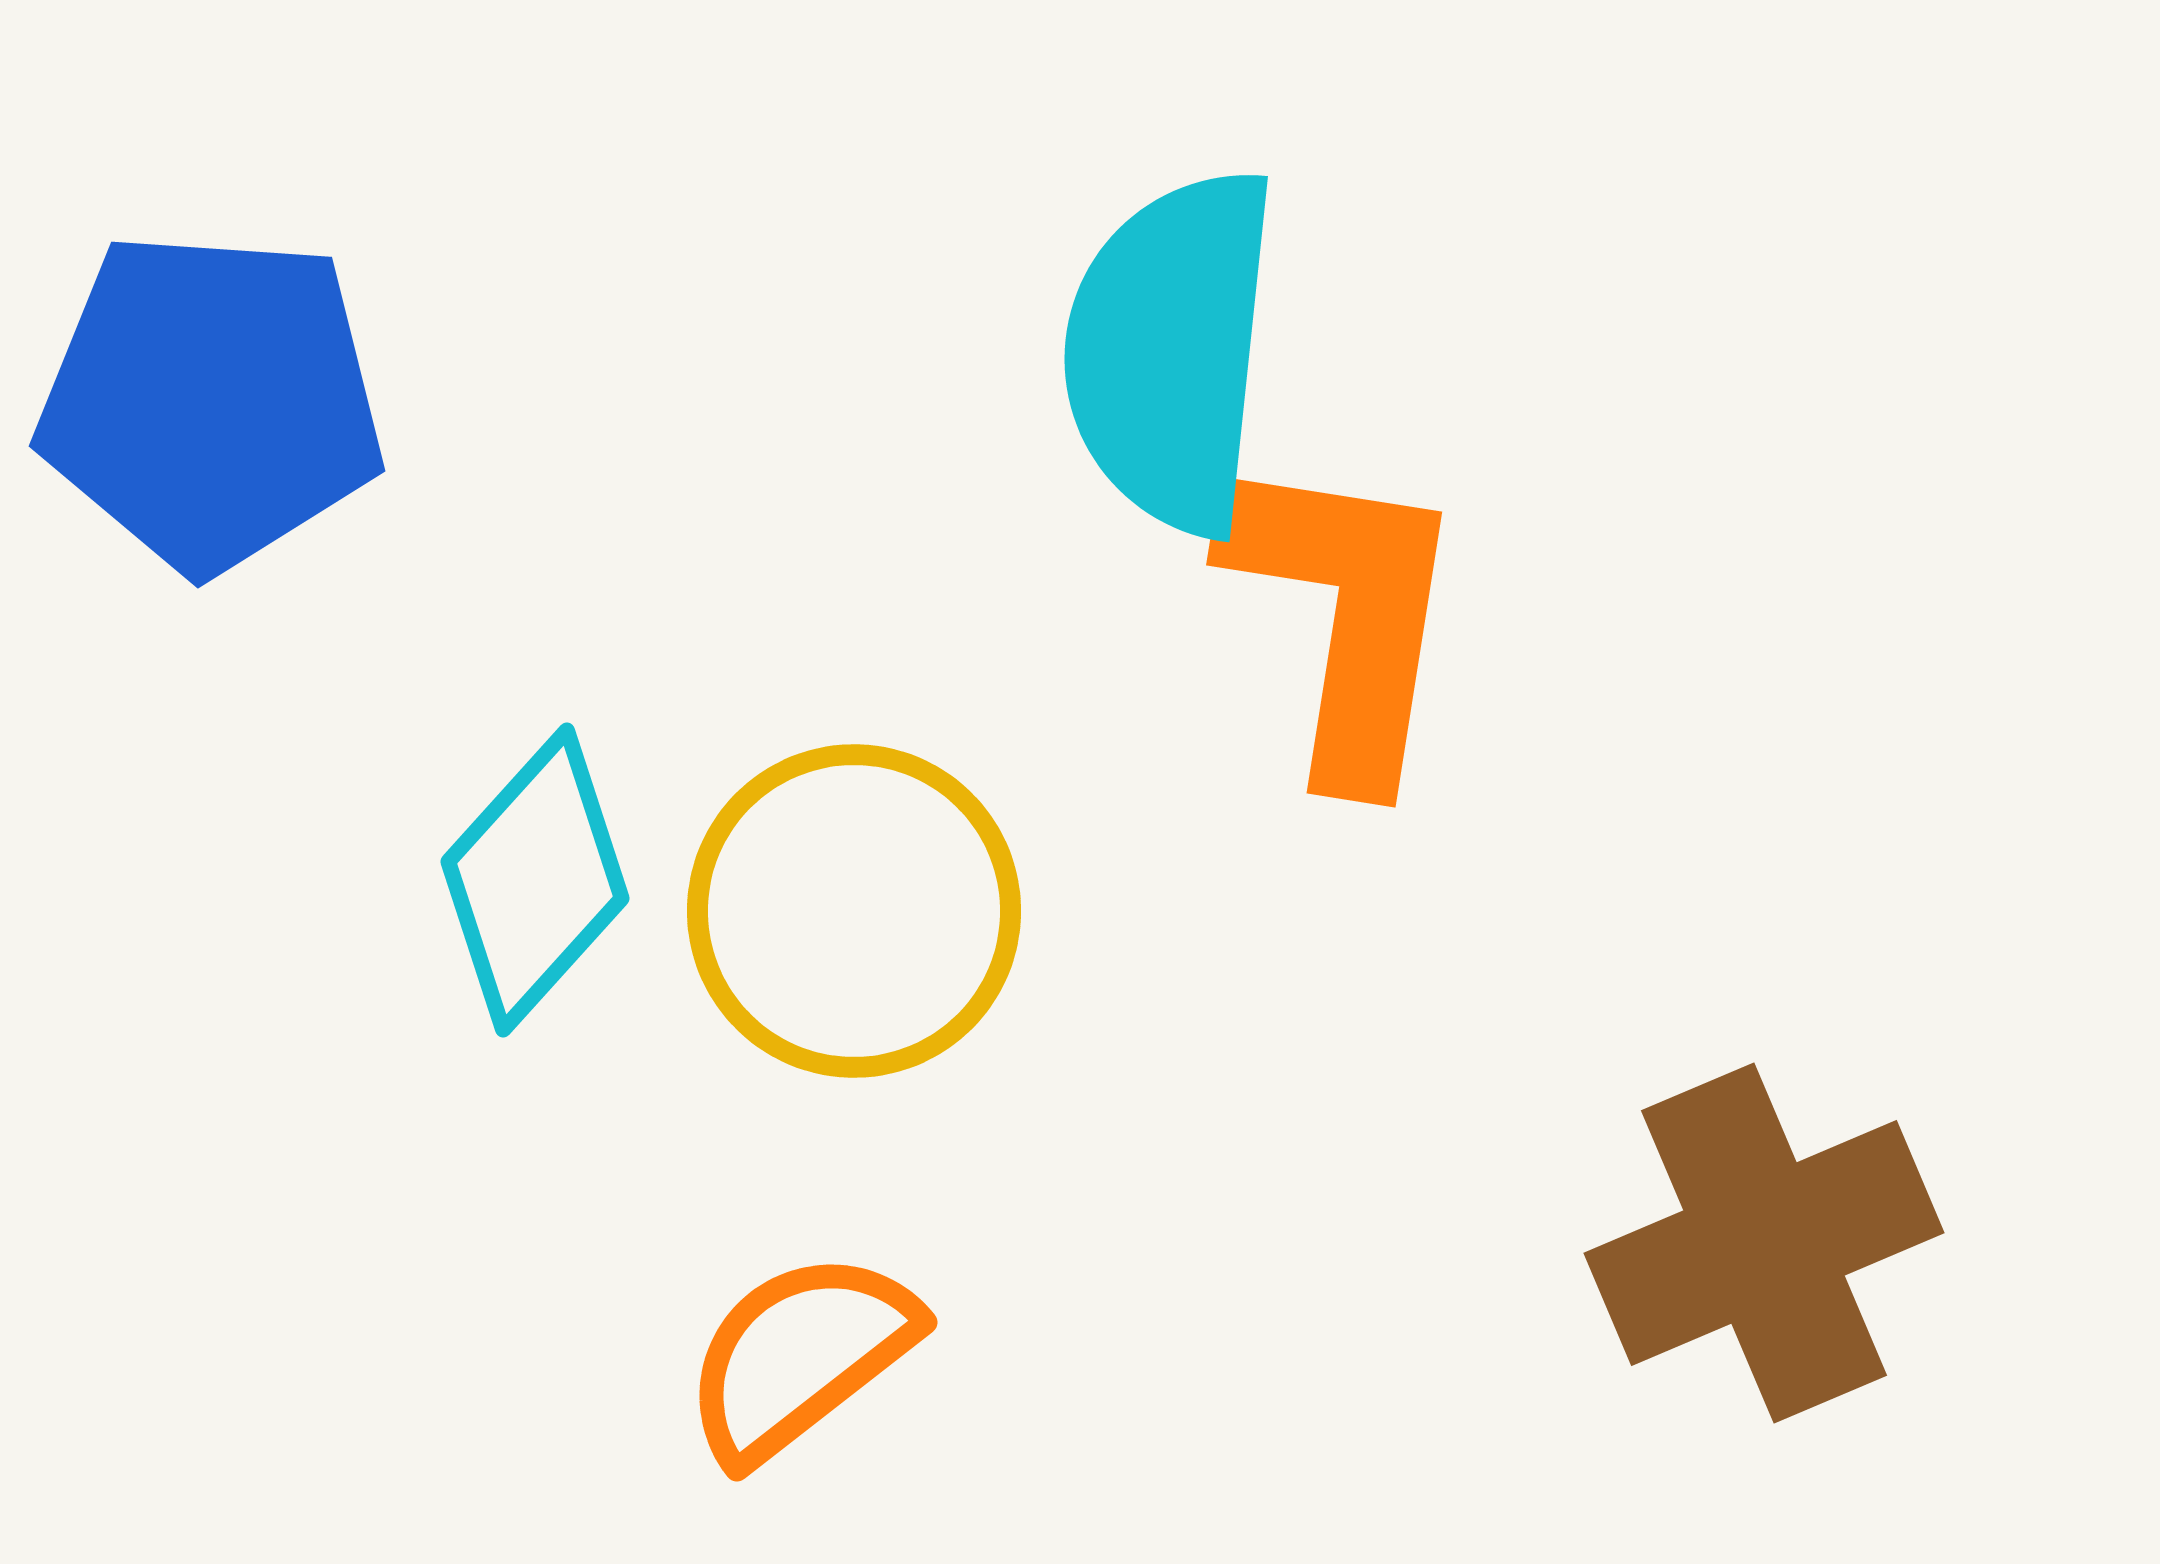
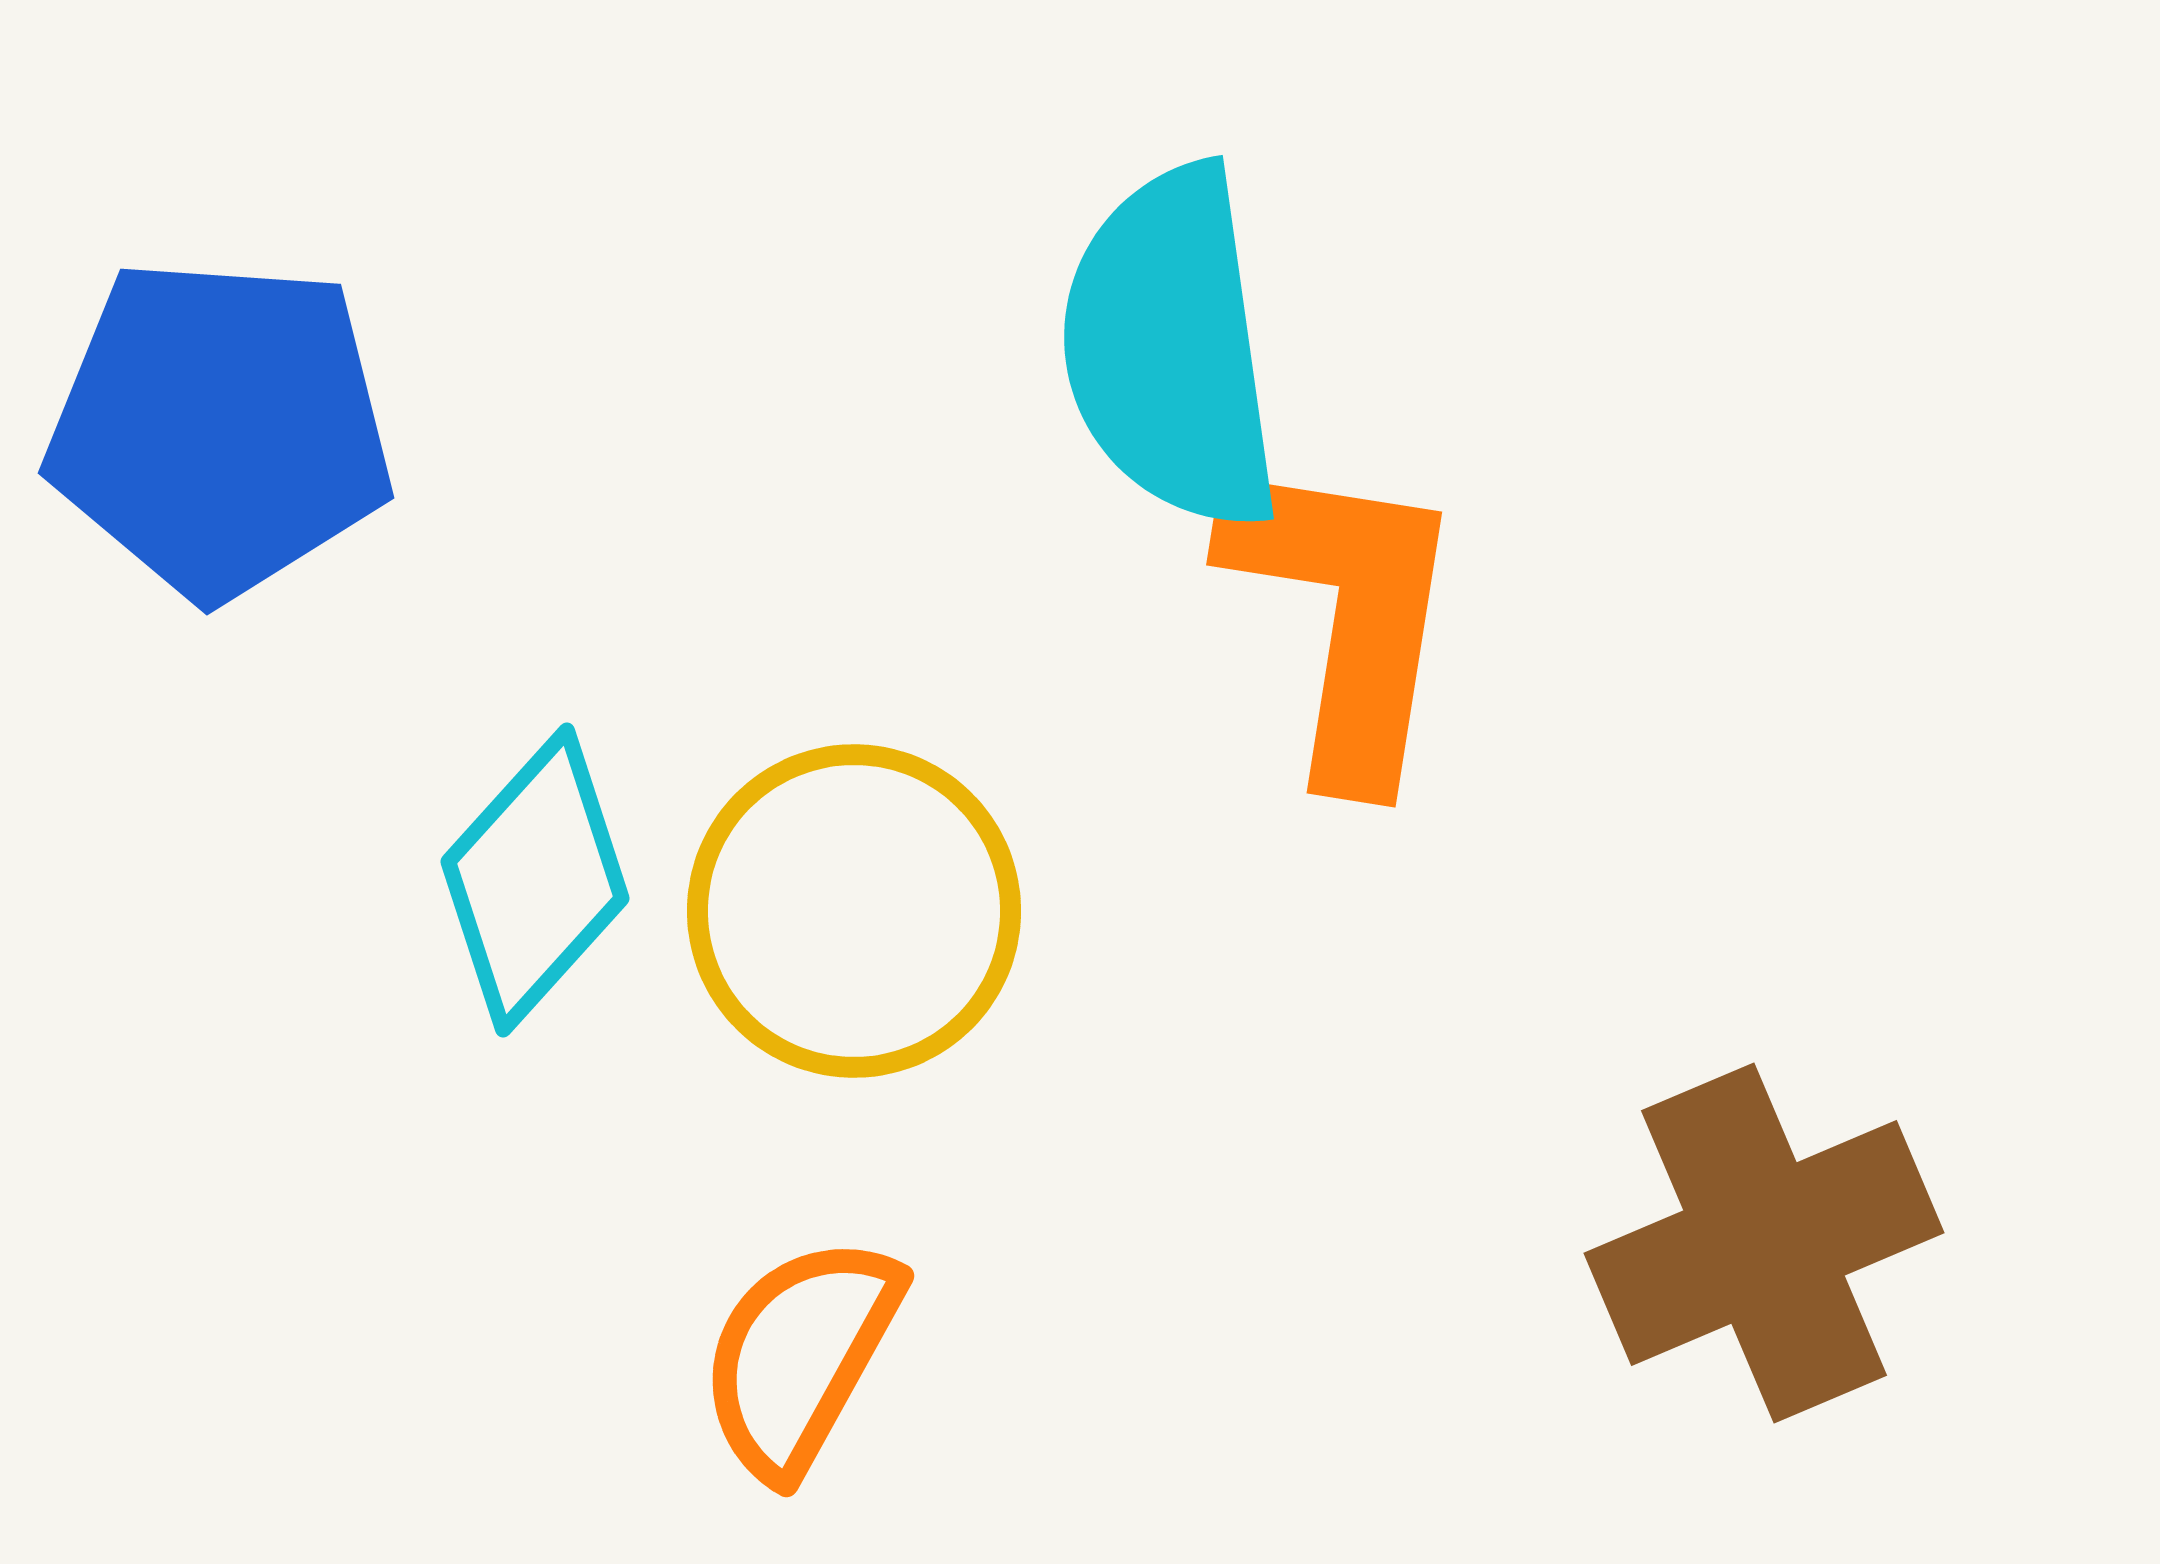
cyan semicircle: moved 3 px up; rotated 14 degrees counterclockwise
blue pentagon: moved 9 px right, 27 px down
orange semicircle: rotated 23 degrees counterclockwise
